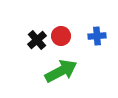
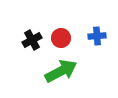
red circle: moved 2 px down
black cross: moved 5 px left; rotated 12 degrees clockwise
